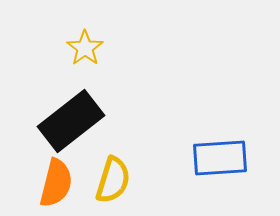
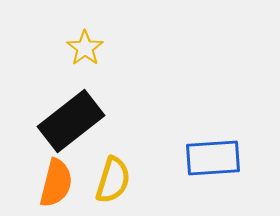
blue rectangle: moved 7 px left
